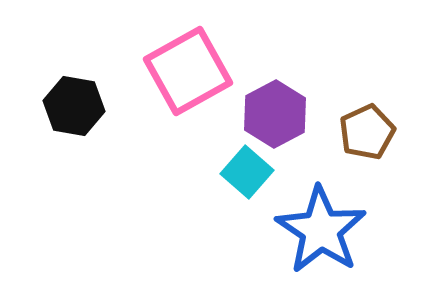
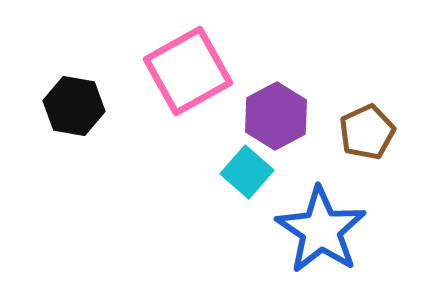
purple hexagon: moved 1 px right, 2 px down
